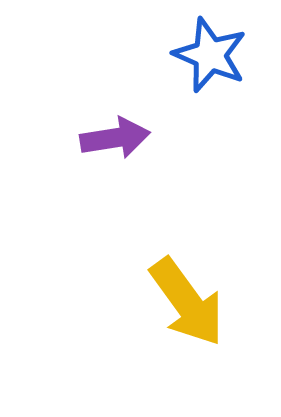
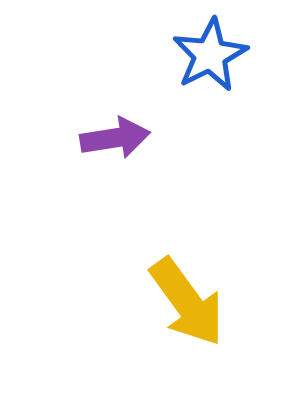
blue star: rotated 22 degrees clockwise
